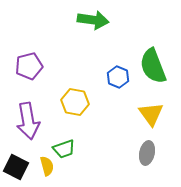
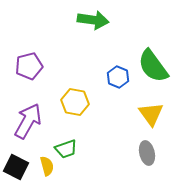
green semicircle: rotated 15 degrees counterclockwise
purple arrow: rotated 141 degrees counterclockwise
green trapezoid: moved 2 px right
gray ellipse: rotated 25 degrees counterclockwise
